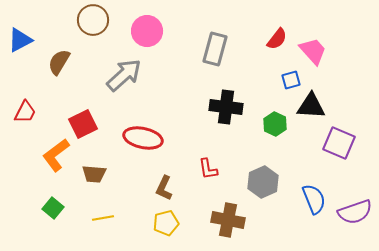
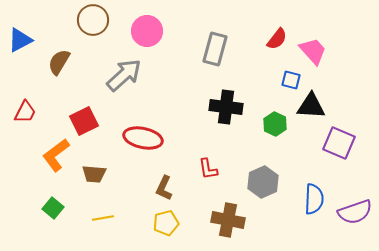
blue square: rotated 30 degrees clockwise
red square: moved 1 px right, 3 px up
blue semicircle: rotated 24 degrees clockwise
